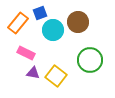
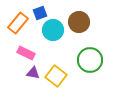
brown circle: moved 1 px right
